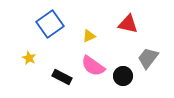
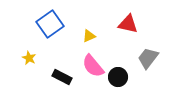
pink semicircle: rotated 15 degrees clockwise
black circle: moved 5 px left, 1 px down
